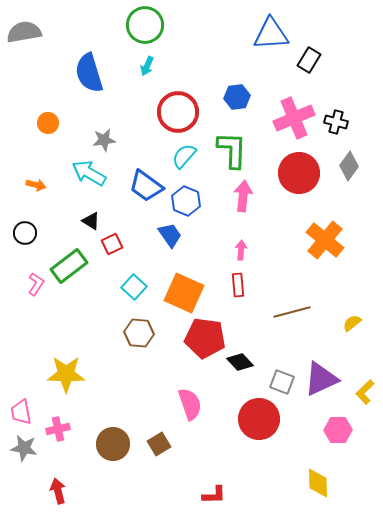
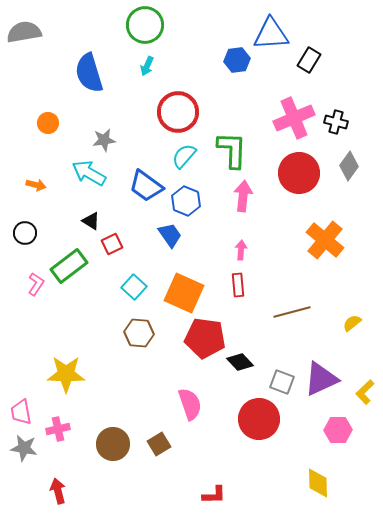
blue hexagon at (237, 97): moved 37 px up
